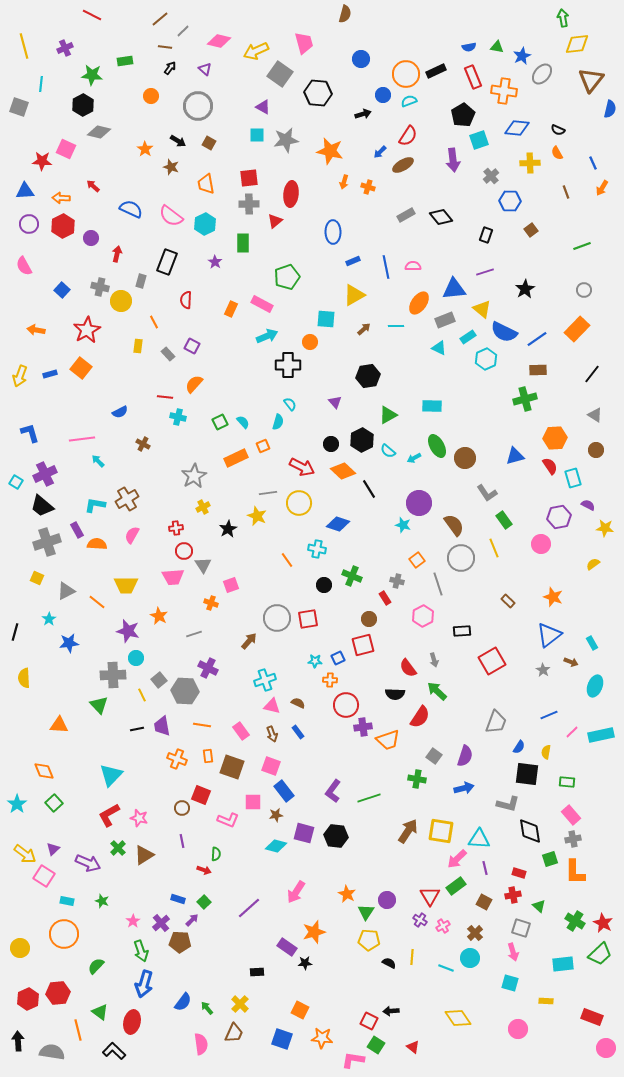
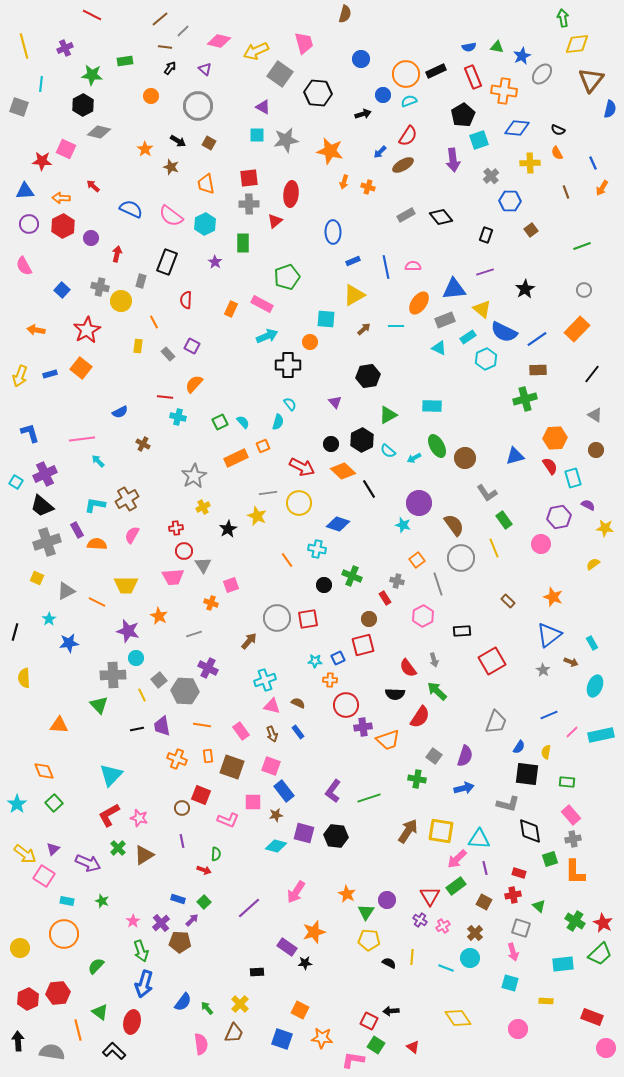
orange line at (97, 602): rotated 12 degrees counterclockwise
